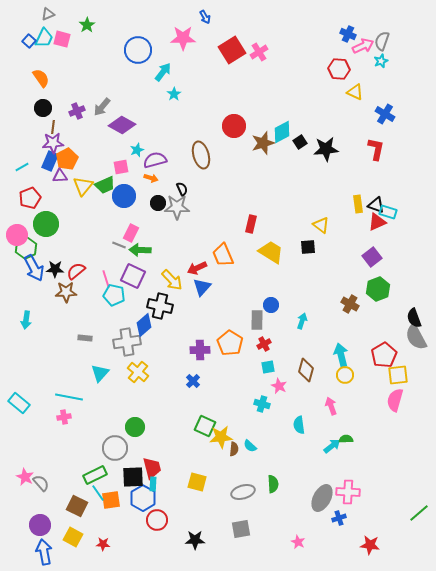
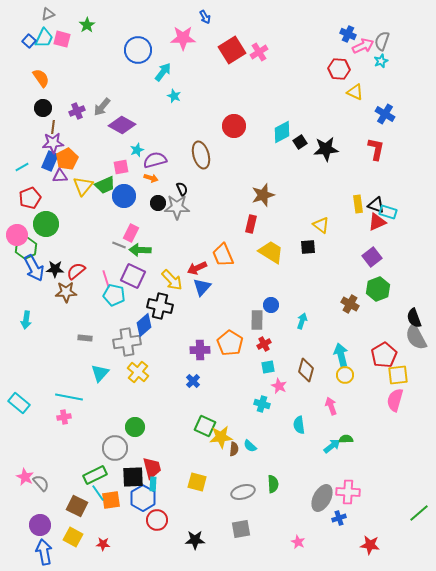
cyan star at (174, 94): moved 2 px down; rotated 16 degrees counterclockwise
brown star at (263, 143): moved 52 px down
